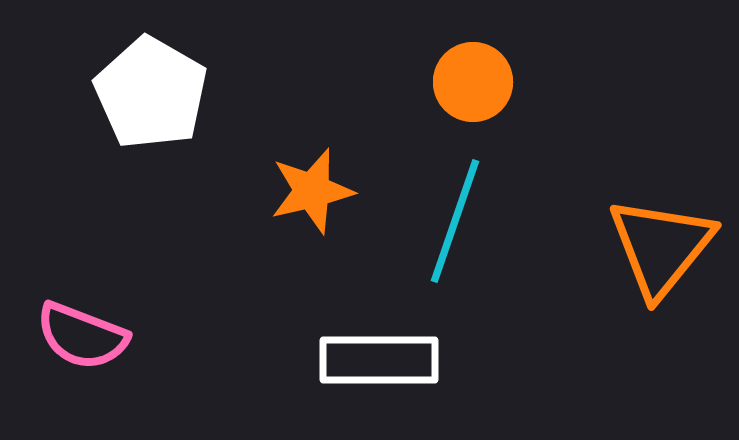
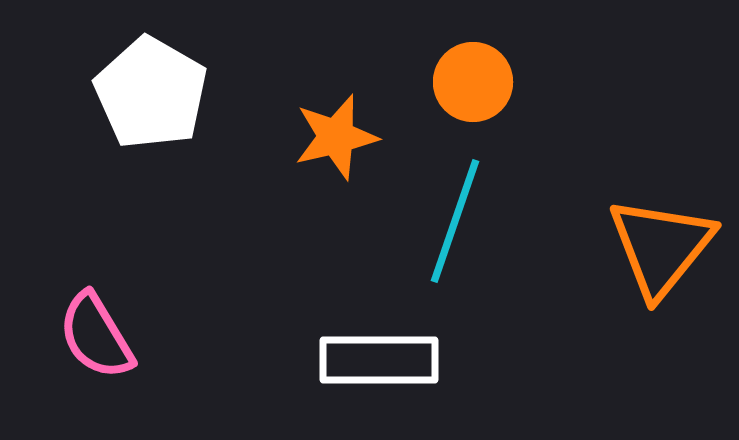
orange star: moved 24 px right, 54 px up
pink semicircle: moved 14 px right; rotated 38 degrees clockwise
